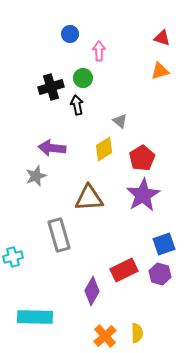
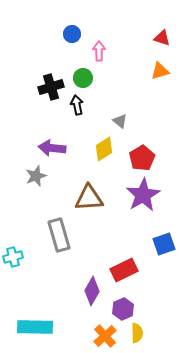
blue circle: moved 2 px right
purple hexagon: moved 37 px left, 35 px down; rotated 20 degrees clockwise
cyan rectangle: moved 10 px down
